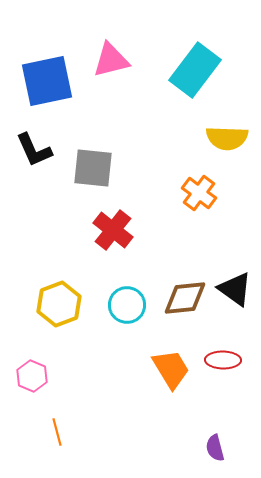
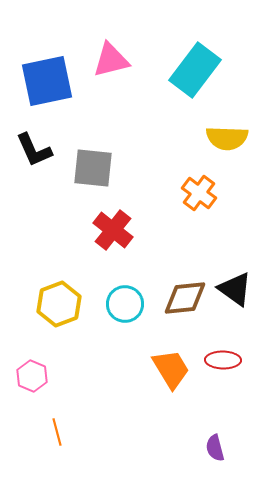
cyan circle: moved 2 px left, 1 px up
